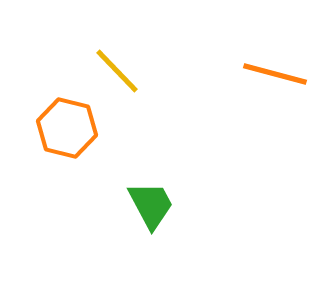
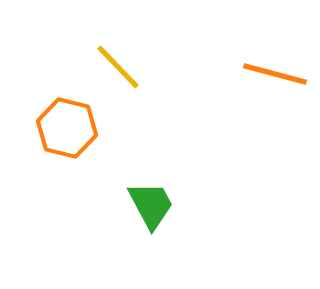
yellow line: moved 1 px right, 4 px up
